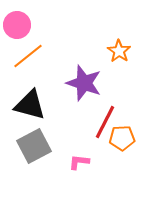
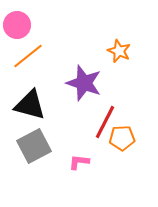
orange star: rotated 10 degrees counterclockwise
